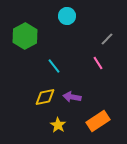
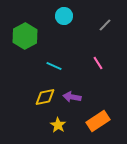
cyan circle: moved 3 px left
gray line: moved 2 px left, 14 px up
cyan line: rotated 28 degrees counterclockwise
